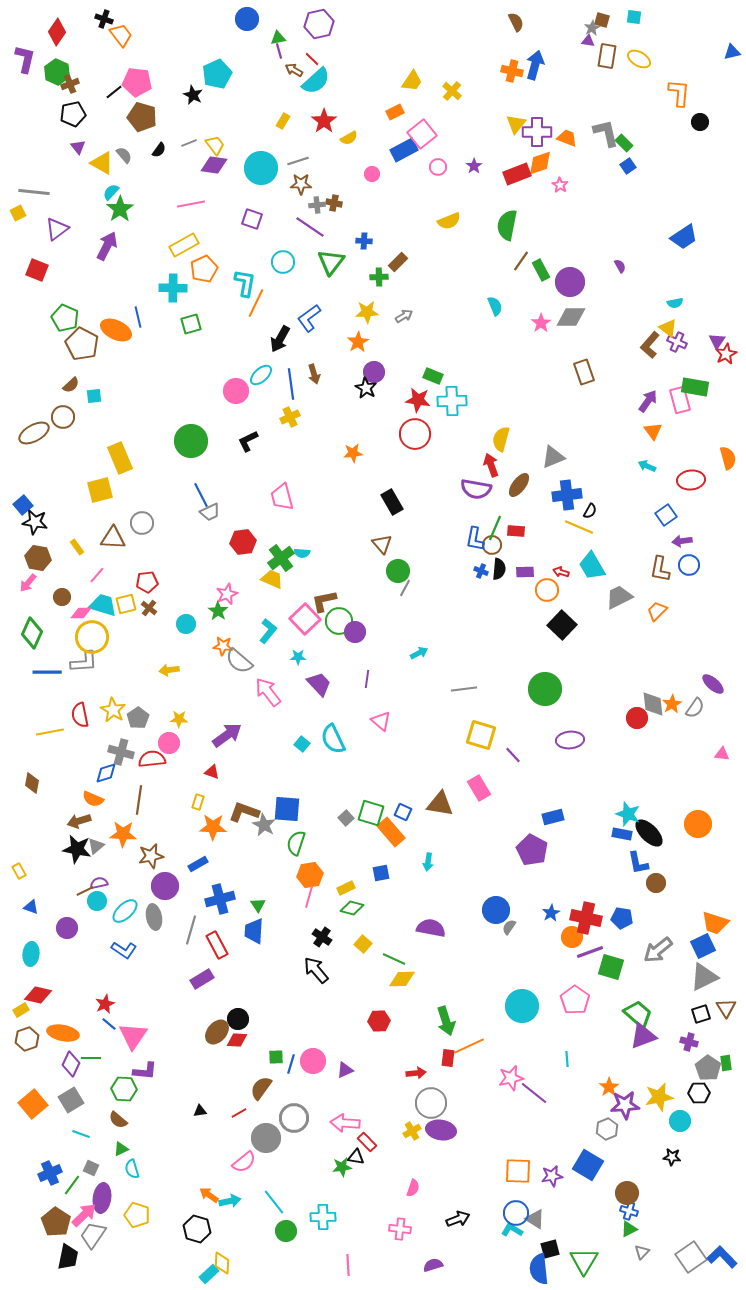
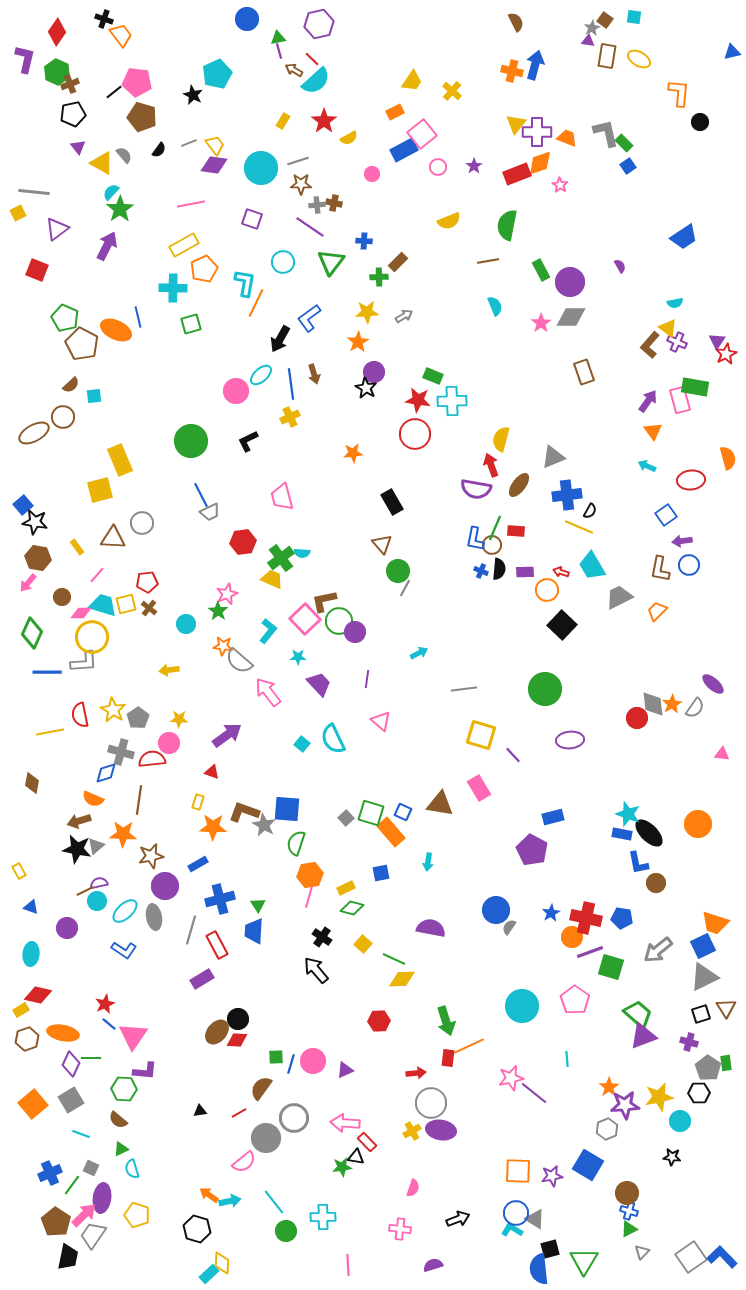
brown square at (602, 20): moved 3 px right; rotated 21 degrees clockwise
brown line at (521, 261): moved 33 px left; rotated 45 degrees clockwise
yellow rectangle at (120, 458): moved 2 px down
